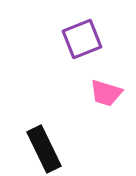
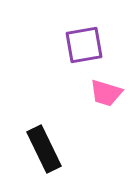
purple square: moved 2 px right, 6 px down; rotated 12 degrees clockwise
